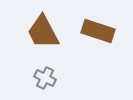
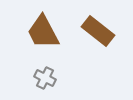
brown rectangle: rotated 20 degrees clockwise
